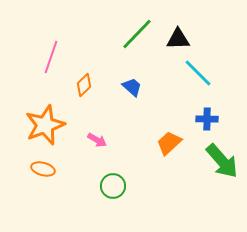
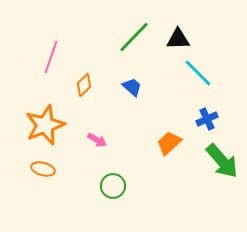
green line: moved 3 px left, 3 px down
blue cross: rotated 25 degrees counterclockwise
